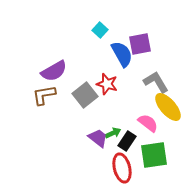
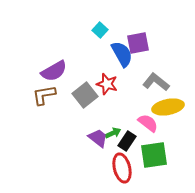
purple square: moved 2 px left, 1 px up
gray L-shape: rotated 20 degrees counterclockwise
yellow ellipse: rotated 60 degrees counterclockwise
